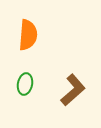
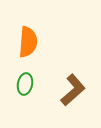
orange semicircle: moved 7 px down
